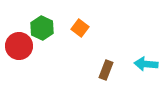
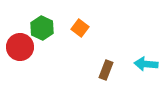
red circle: moved 1 px right, 1 px down
